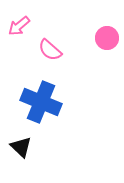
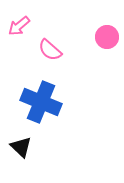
pink circle: moved 1 px up
